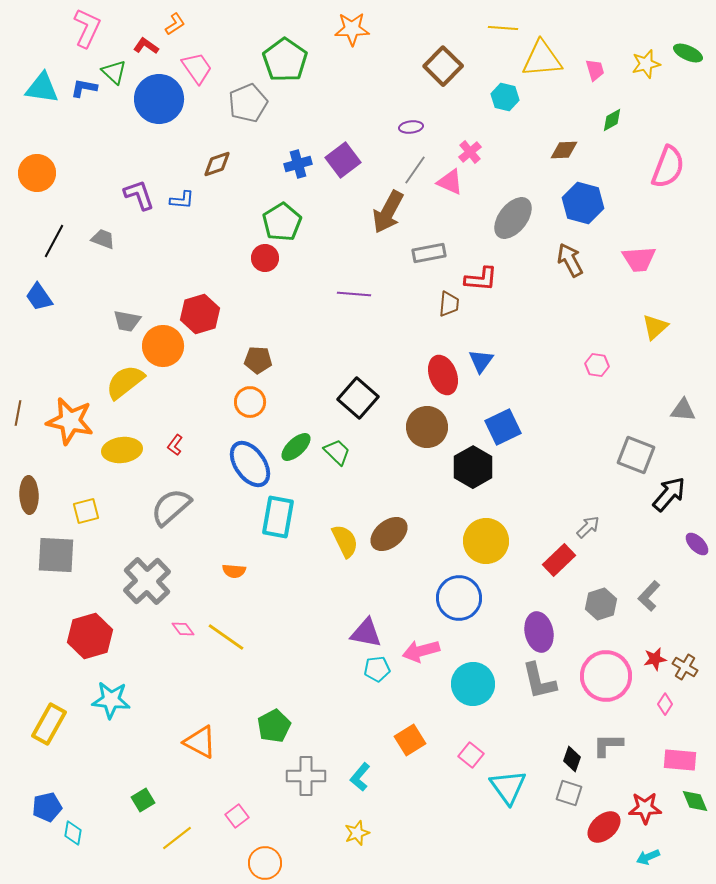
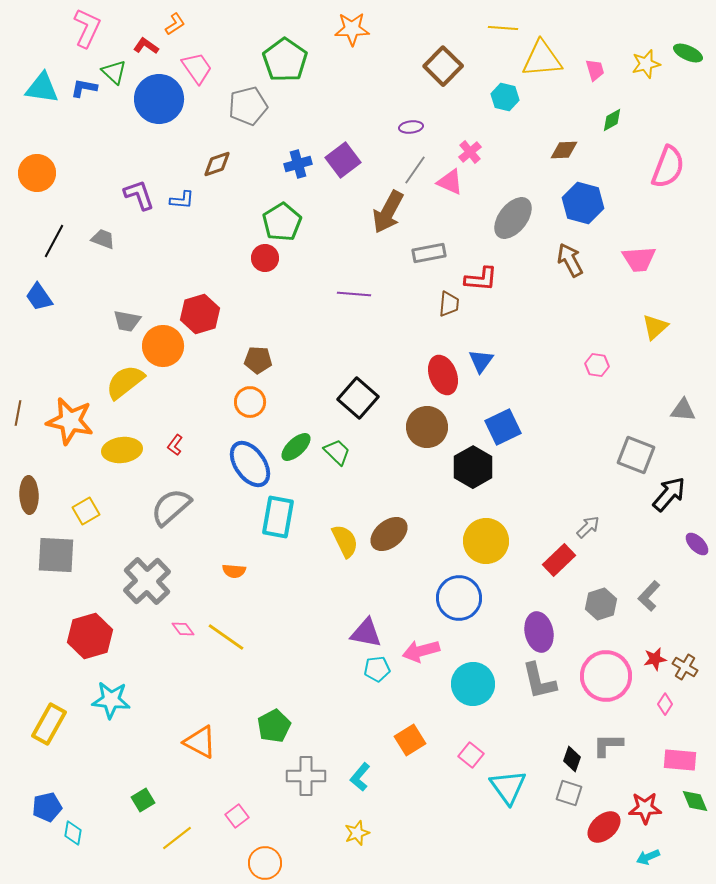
gray pentagon at (248, 103): moved 3 px down; rotated 9 degrees clockwise
yellow square at (86, 511): rotated 16 degrees counterclockwise
